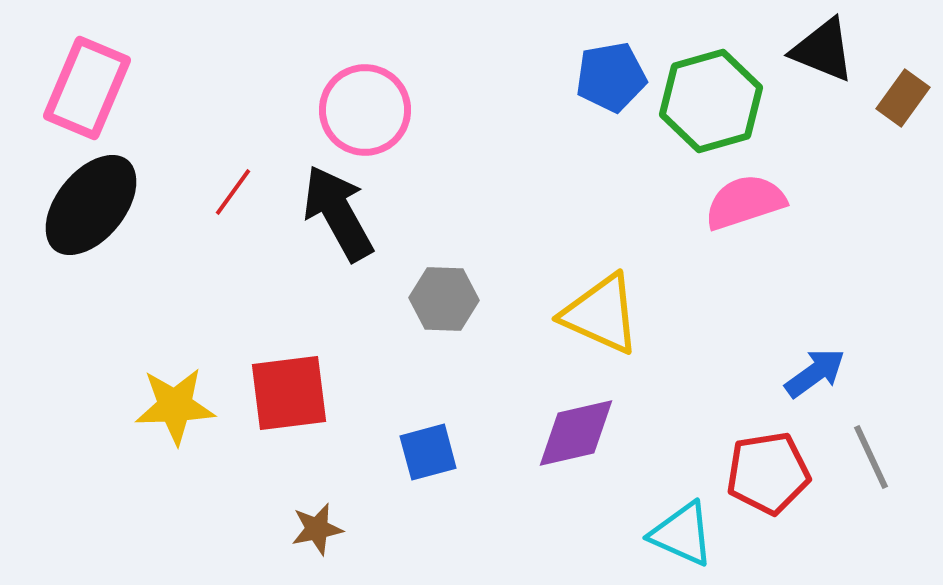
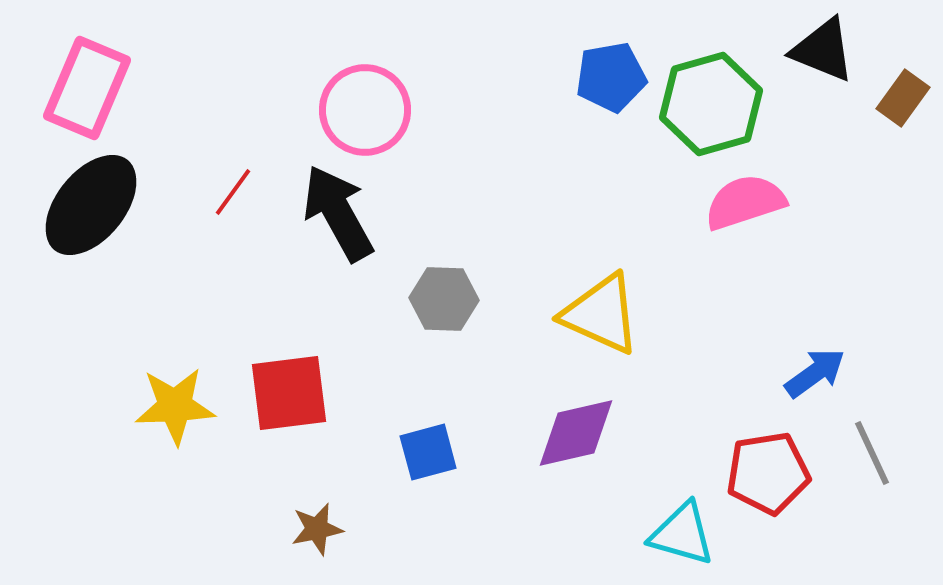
green hexagon: moved 3 px down
gray line: moved 1 px right, 4 px up
cyan triangle: rotated 8 degrees counterclockwise
